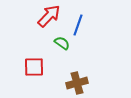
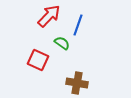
red square: moved 4 px right, 7 px up; rotated 25 degrees clockwise
brown cross: rotated 25 degrees clockwise
